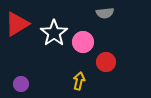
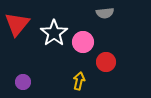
red triangle: rotated 20 degrees counterclockwise
purple circle: moved 2 px right, 2 px up
